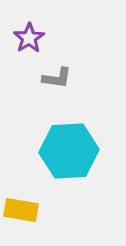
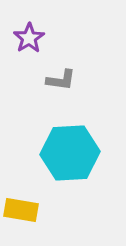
gray L-shape: moved 4 px right, 2 px down
cyan hexagon: moved 1 px right, 2 px down
